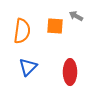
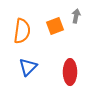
gray arrow: rotated 72 degrees clockwise
orange square: rotated 24 degrees counterclockwise
